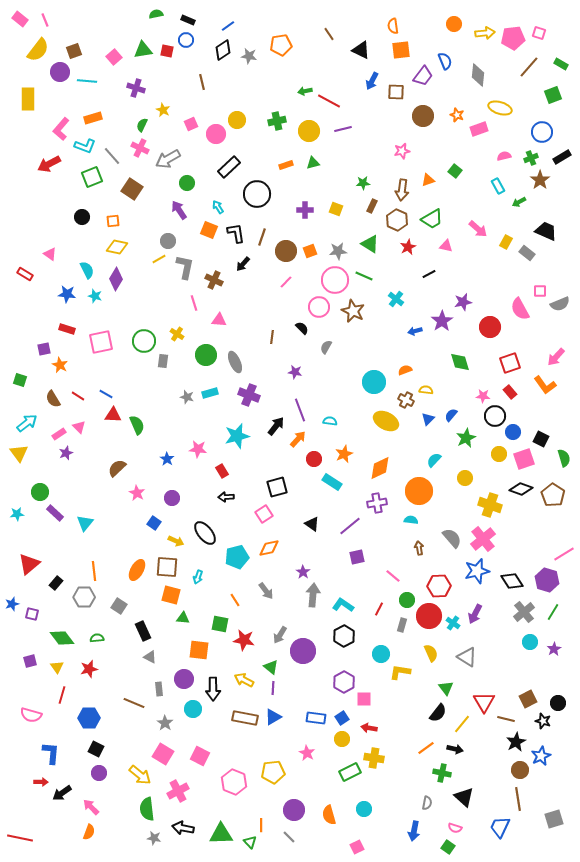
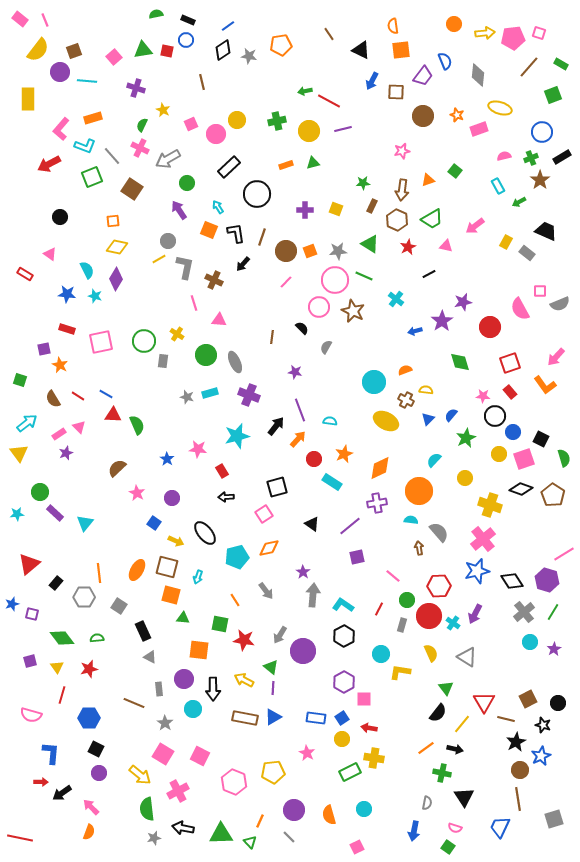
black circle at (82, 217): moved 22 px left
pink arrow at (478, 229): moved 3 px left, 3 px up; rotated 102 degrees clockwise
gray semicircle at (452, 538): moved 13 px left, 6 px up
brown square at (167, 567): rotated 10 degrees clockwise
orange line at (94, 571): moved 5 px right, 2 px down
black star at (543, 721): moved 4 px down
black triangle at (464, 797): rotated 15 degrees clockwise
orange line at (261, 825): moved 1 px left, 4 px up; rotated 24 degrees clockwise
gray star at (154, 838): rotated 24 degrees counterclockwise
